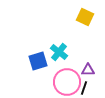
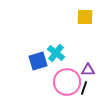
yellow square: rotated 24 degrees counterclockwise
cyan cross: moved 3 px left, 1 px down
